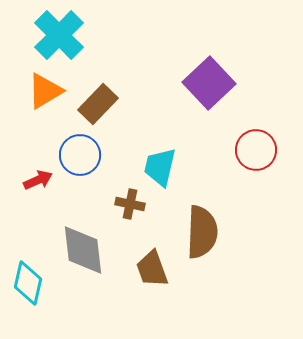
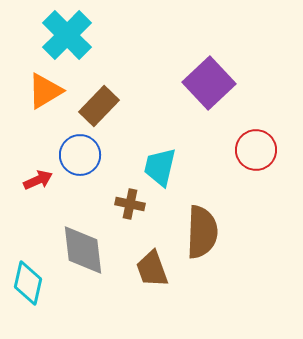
cyan cross: moved 8 px right
brown rectangle: moved 1 px right, 2 px down
